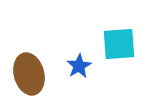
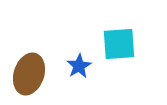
brown ellipse: rotated 33 degrees clockwise
